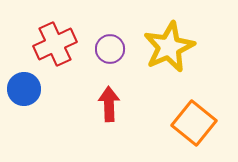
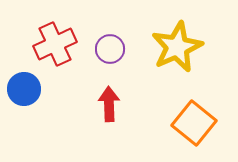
yellow star: moved 8 px right
